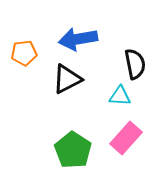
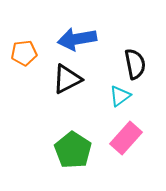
blue arrow: moved 1 px left
cyan triangle: rotated 40 degrees counterclockwise
